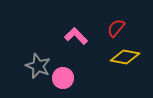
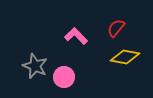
gray star: moved 3 px left
pink circle: moved 1 px right, 1 px up
